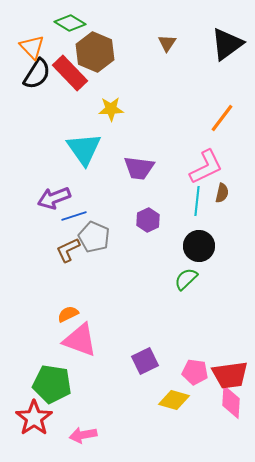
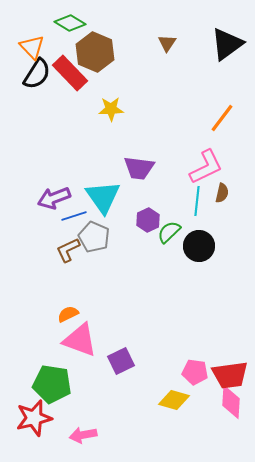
cyan triangle: moved 19 px right, 48 px down
green semicircle: moved 17 px left, 47 px up
purple square: moved 24 px left
red star: rotated 21 degrees clockwise
